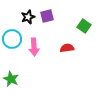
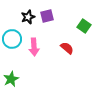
red semicircle: rotated 48 degrees clockwise
green star: rotated 21 degrees clockwise
